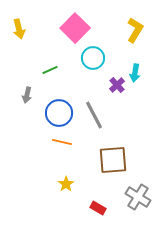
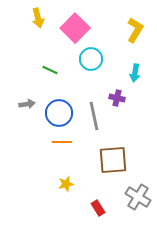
yellow arrow: moved 19 px right, 11 px up
cyan circle: moved 2 px left, 1 px down
green line: rotated 49 degrees clockwise
purple cross: moved 13 px down; rotated 35 degrees counterclockwise
gray arrow: moved 9 px down; rotated 112 degrees counterclockwise
gray line: moved 1 px down; rotated 16 degrees clockwise
orange line: rotated 12 degrees counterclockwise
yellow star: rotated 21 degrees clockwise
red rectangle: rotated 28 degrees clockwise
